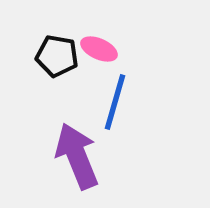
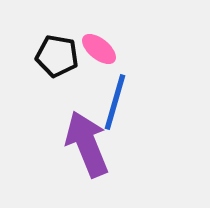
pink ellipse: rotated 15 degrees clockwise
purple arrow: moved 10 px right, 12 px up
